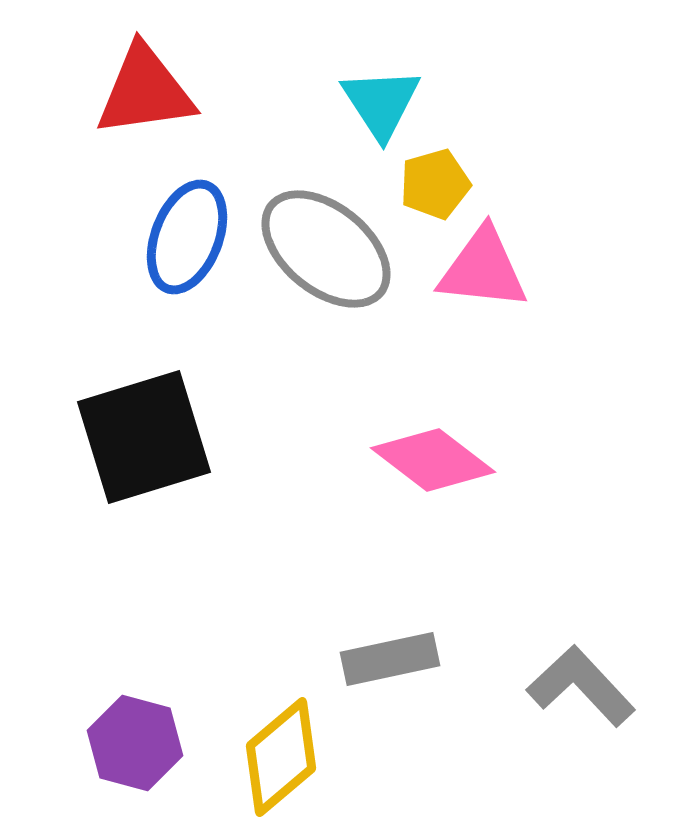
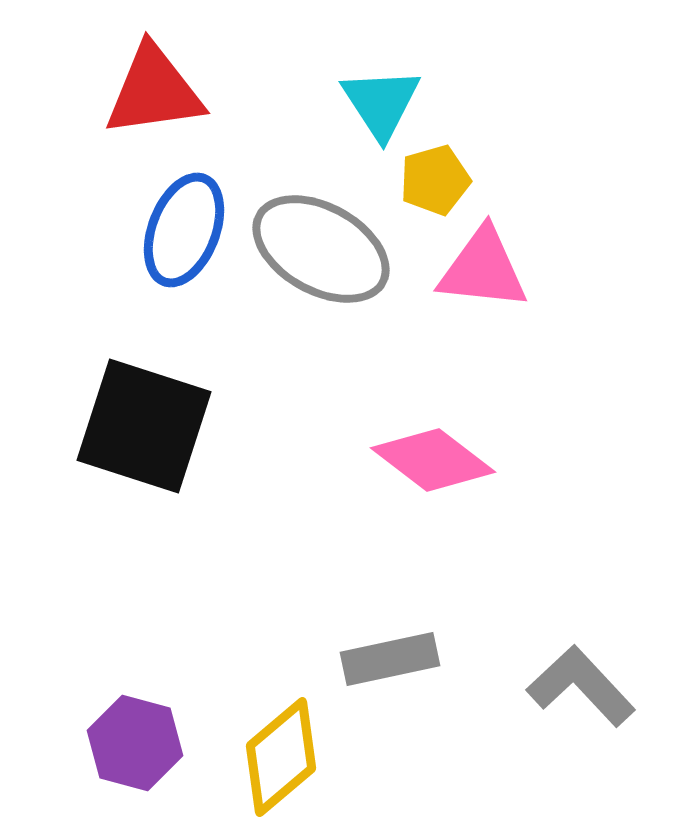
red triangle: moved 9 px right
yellow pentagon: moved 4 px up
blue ellipse: moved 3 px left, 7 px up
gray ellipse: moved 5 px left; rotated 10 degrees counterclockwise
black square: moved 11 px up; rotated 35 degrees clockwise
